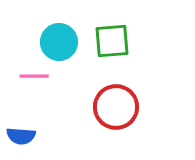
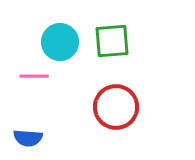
cyan circle: moved 1 px right
blue semicircle: moved 7 px right, 2 px down
